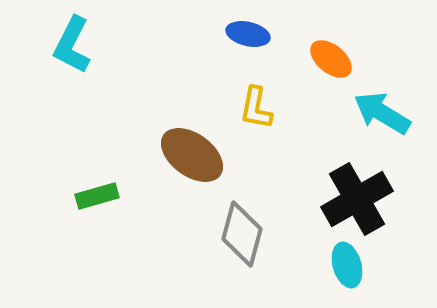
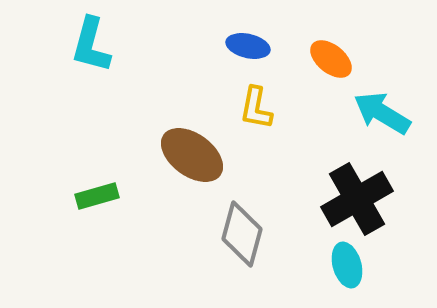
blue ellipse: moved 12 px down
cyan L-shape: moved 19 px right; rotated 12 degrees counterclockwise
